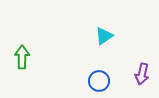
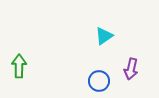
green arrow: moved 3 px left, 9 px down
purple arrow: moved 11 px left, 5 px up
